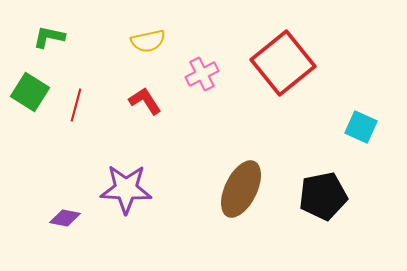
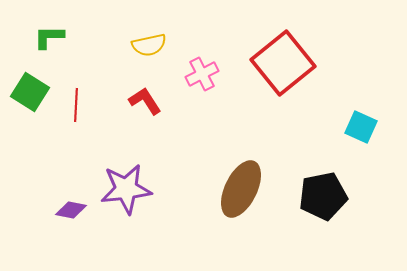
green L-shape: rotated 12 degrees counterclockwise
yellow semicircle: moved 1 px right, 4 px down
red line: rotated 12 degrees counterclockwise
purple star: rotated 9 degrees counterclockwise
purple diamond: moved 6 px right, 8 px up
